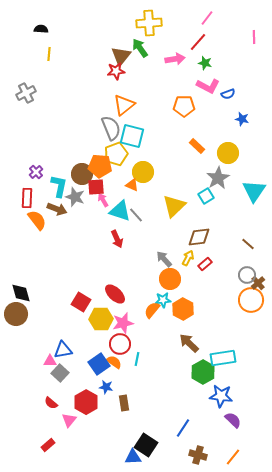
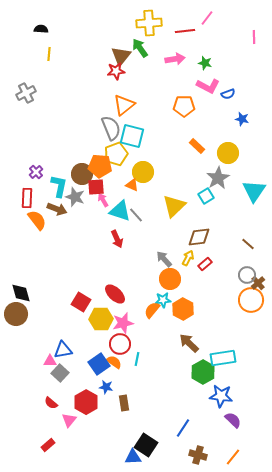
red line at (198, 42): moved 13 px left, 11 px up; rotated 42 degrees clockwise
